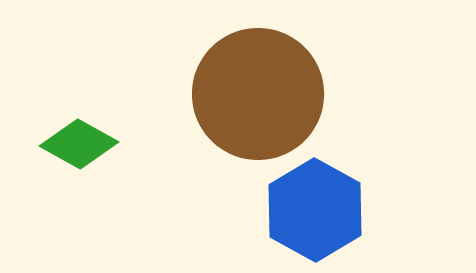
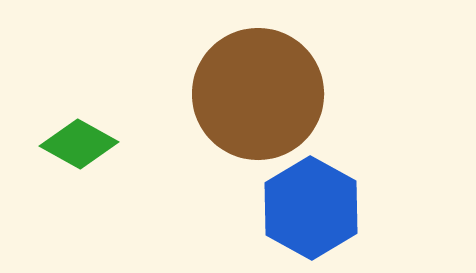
blue hexagon: moved 4 px left, 2 px up
